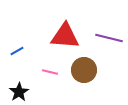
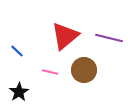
red triangle: rotated 44 degrees counterclockwise
blue line: rotated 72 degrees clockwise
